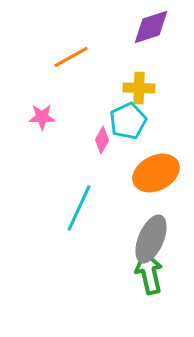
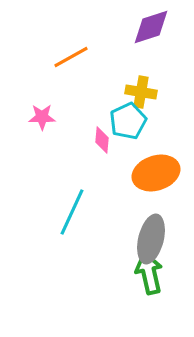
yellow cross: moved 2 px right, 4 px down; rotated 8 degrees clockwise
pink diamond: rotated 24 degrees counterclockwise
orange ellipse: rotated 9 degrees clockwise
cyan line: moved 7 px left, 4 px down
gray ellipse: rotated 9 degrees counterclockwise
